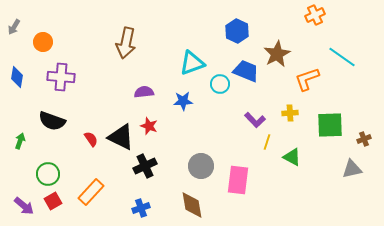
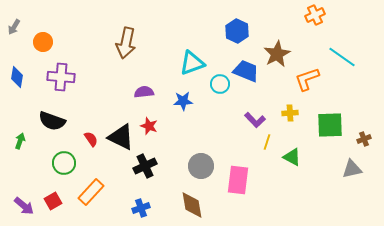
green circle: moved 16 px right, 11 px up
